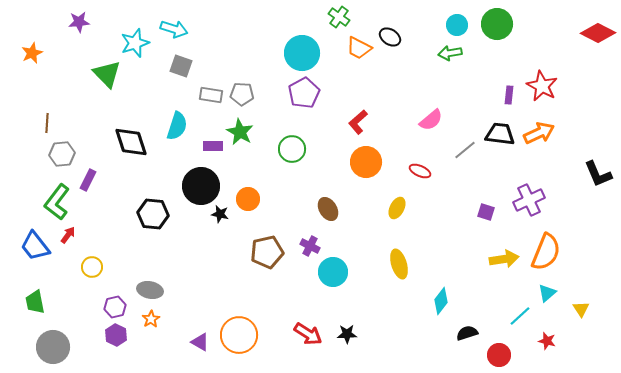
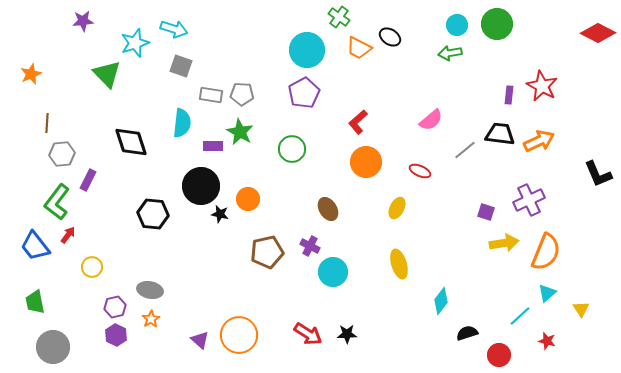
purple star at (79, 22): moved 4 px right, 1 px up
orange star at (32, 53): moved 1 px left, 21 px down
cyan circle at (302, 53): moved 5 px right, 3 px up
cyan semicircle at (177, 126): moved 5 px right, 3 px up; rotated 12 degrees counterclockwise
orange arrow at (539, 133): moved 8 px down
yellow arrow at (504, 259): moved 16 px up
purple triangle at (200, 342): moved 2 px up; rotated 12 degrees clockwise
